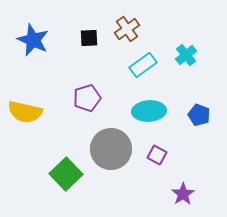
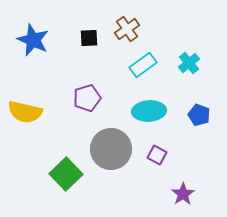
cyan cross: moved 3 px right, 8 px down
